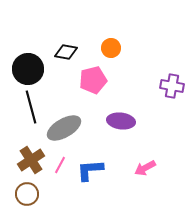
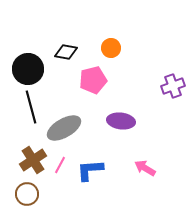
purple cross: moved 1 px right; rotated 30 degrees counterclockwise
brown cross: moved 2 px right
pink arrow: rotated 60 degrees clockwise
